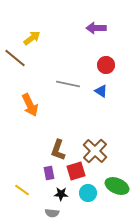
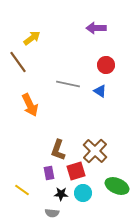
brown line: moved 3 px right, 4 px down; rotated 15 degrees clockwise
blue triangle: moved 1 px left
cyan circle: moved 5 px left
